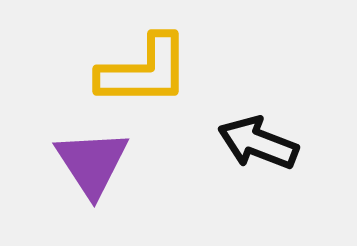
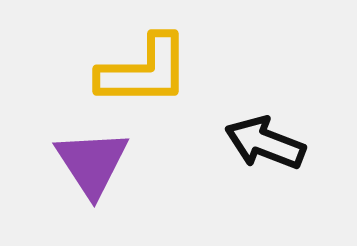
black arrow: moved 7 px right
